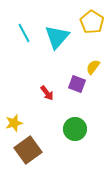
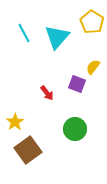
yellow star: moved 1 px right, 1 px up; rotated 18 degrees counterclockwise
